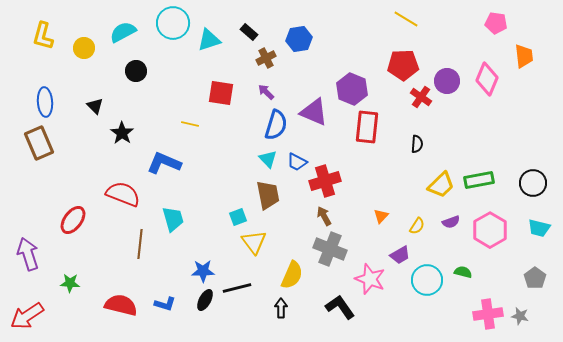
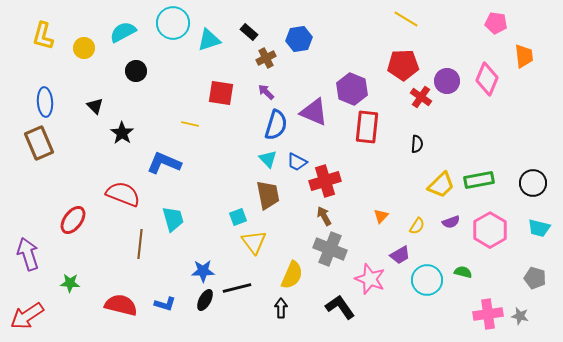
gray pentagon at (535, 278): rotated 20 degrees counterclockwise
